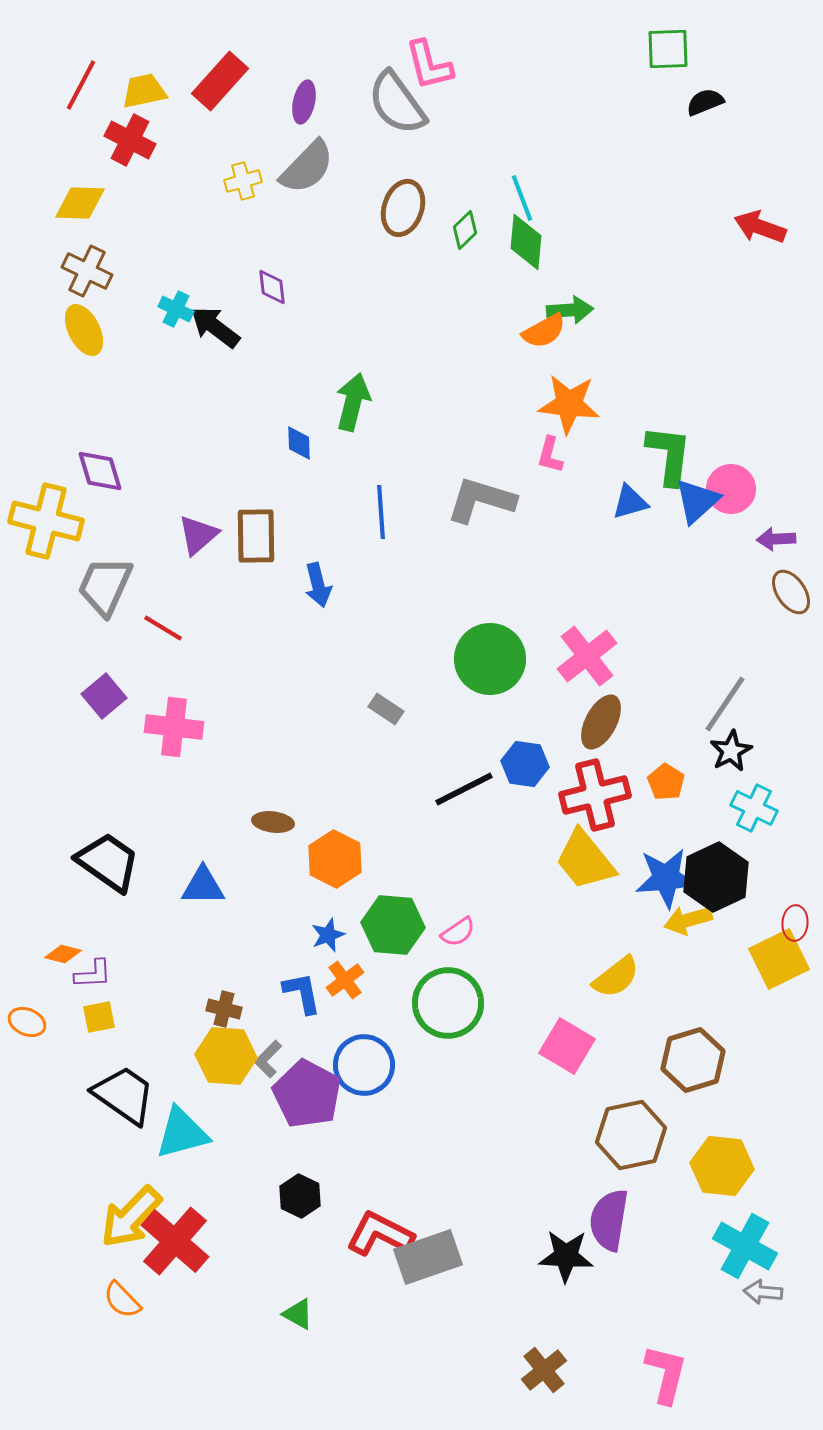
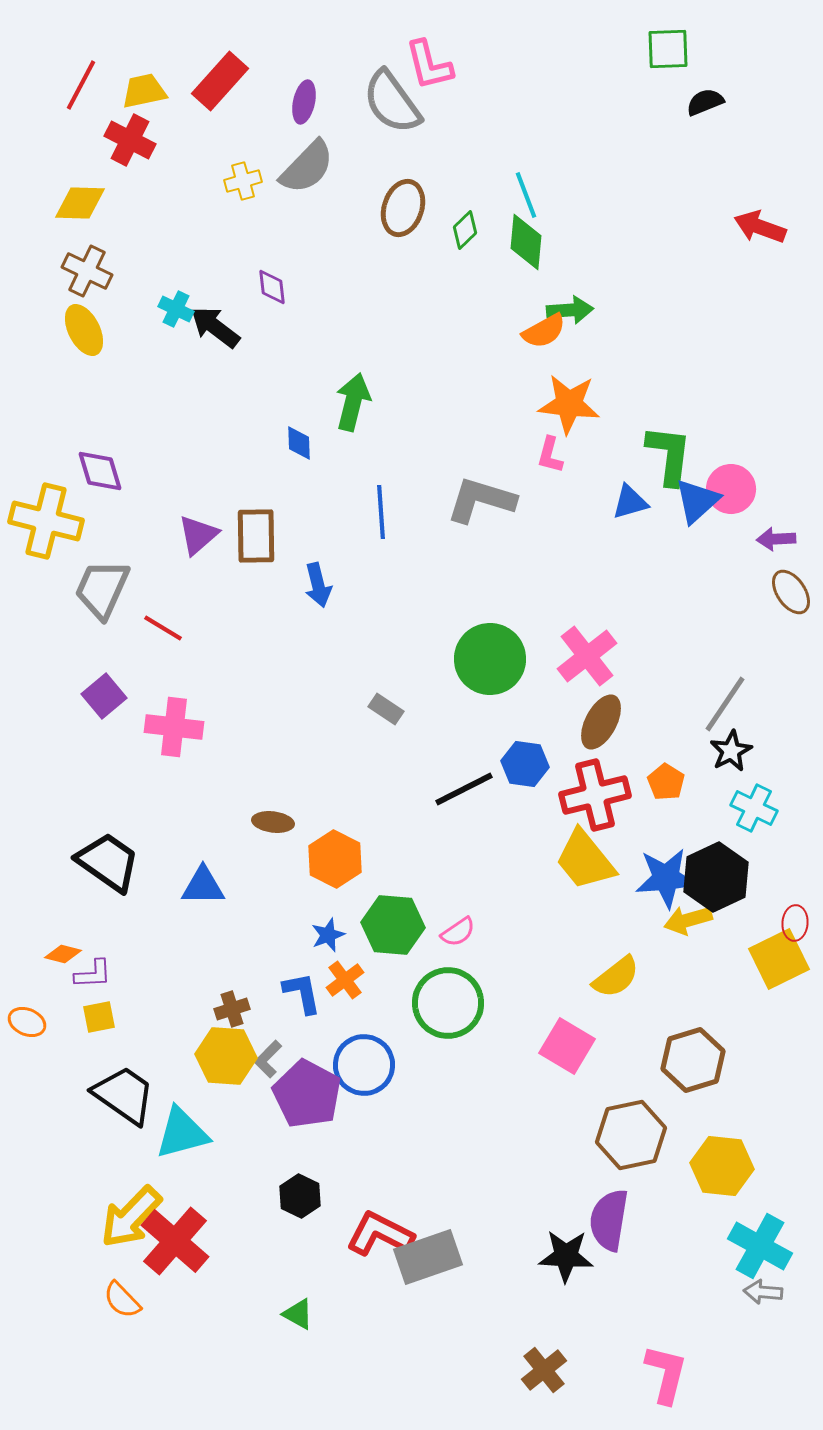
gray semicircle at (397, 103): moved 5 px left, 1 px up
cyan line at (522, 198): moved 4 px right, 3 px up
gray trapezoid at (105, 586): moved 3 px left, 3 px down
brown cross at (224, 1009): moved 8 px right; rotated 32 degrees counterclockwise
cyan cross at (745, 1246): moved 15 px right
